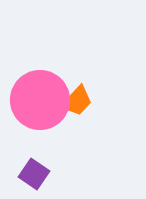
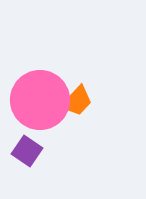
purple square: moved 7 px left, 23 px up
